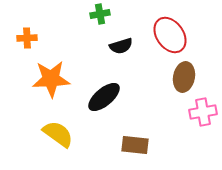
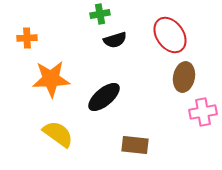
black semicircle: moved 6 px left, 6 px up
